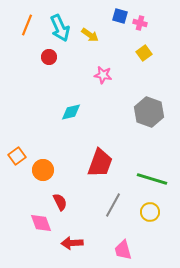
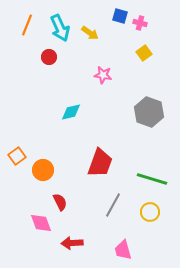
yellow arrow: moved 2 px up
